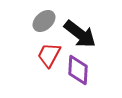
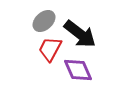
red trapezoid: moved 1 px right, 6 px up
purple diamond: rotated 28 degrees counterclockwise
